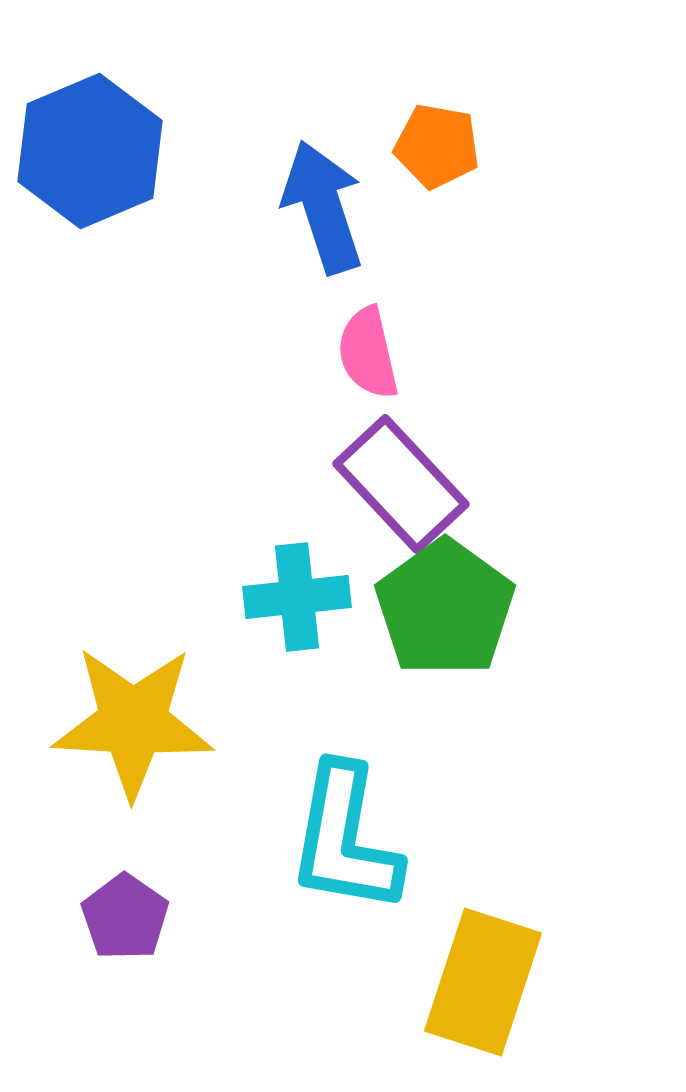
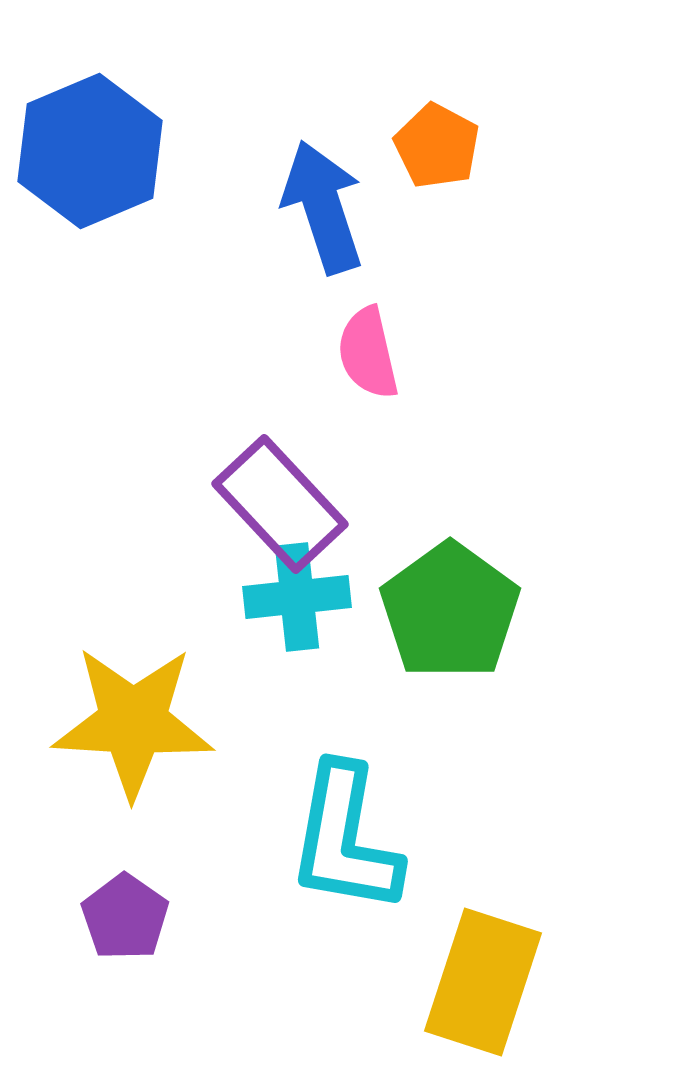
orange pentagon: rotated 18 degrees clockwise
purple rectangle: moved 121 px left, 20 px down
green pentagon: moved 5 px right, 3 px down
